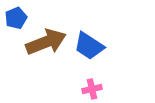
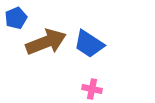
blue trapezoid: moved 2 px up
pink cross: rotated 24 degrees clockwise
